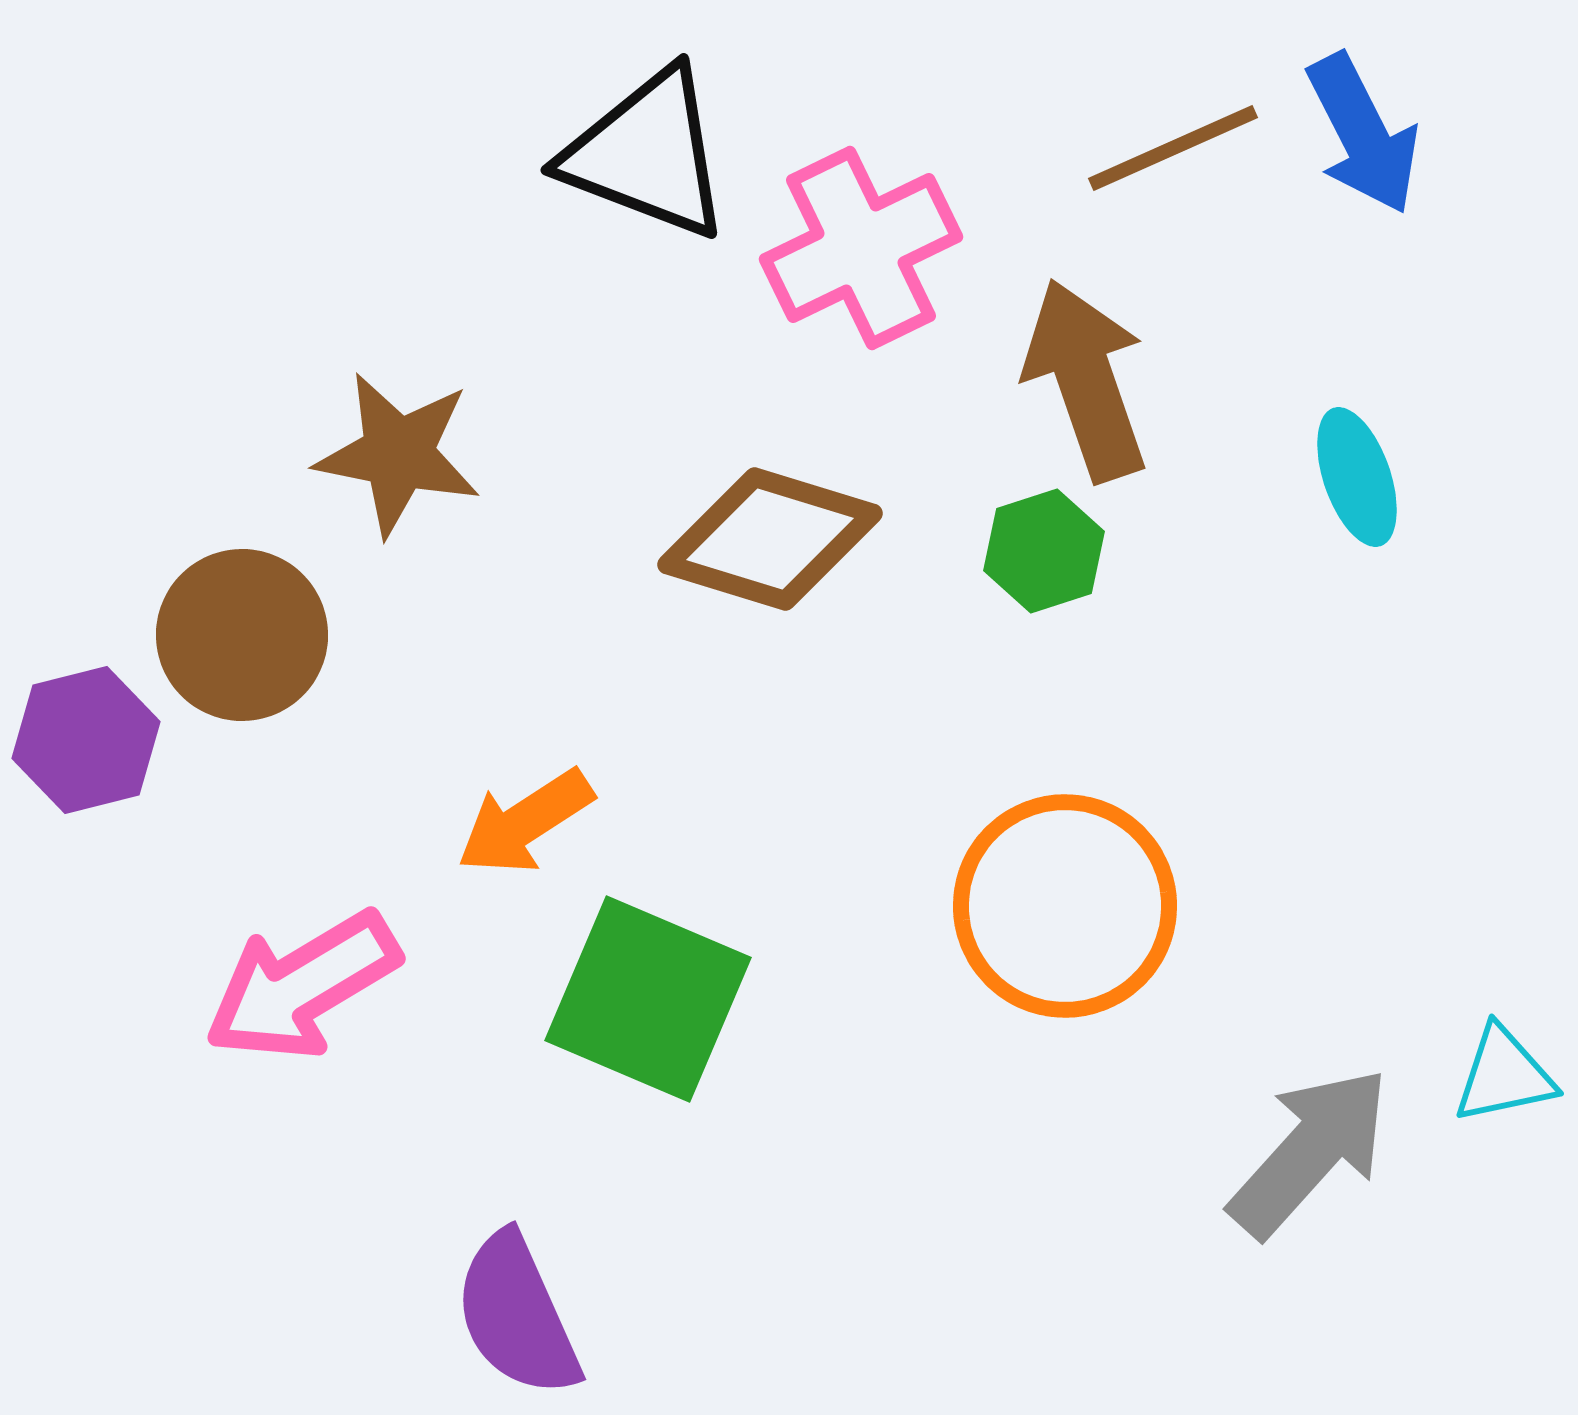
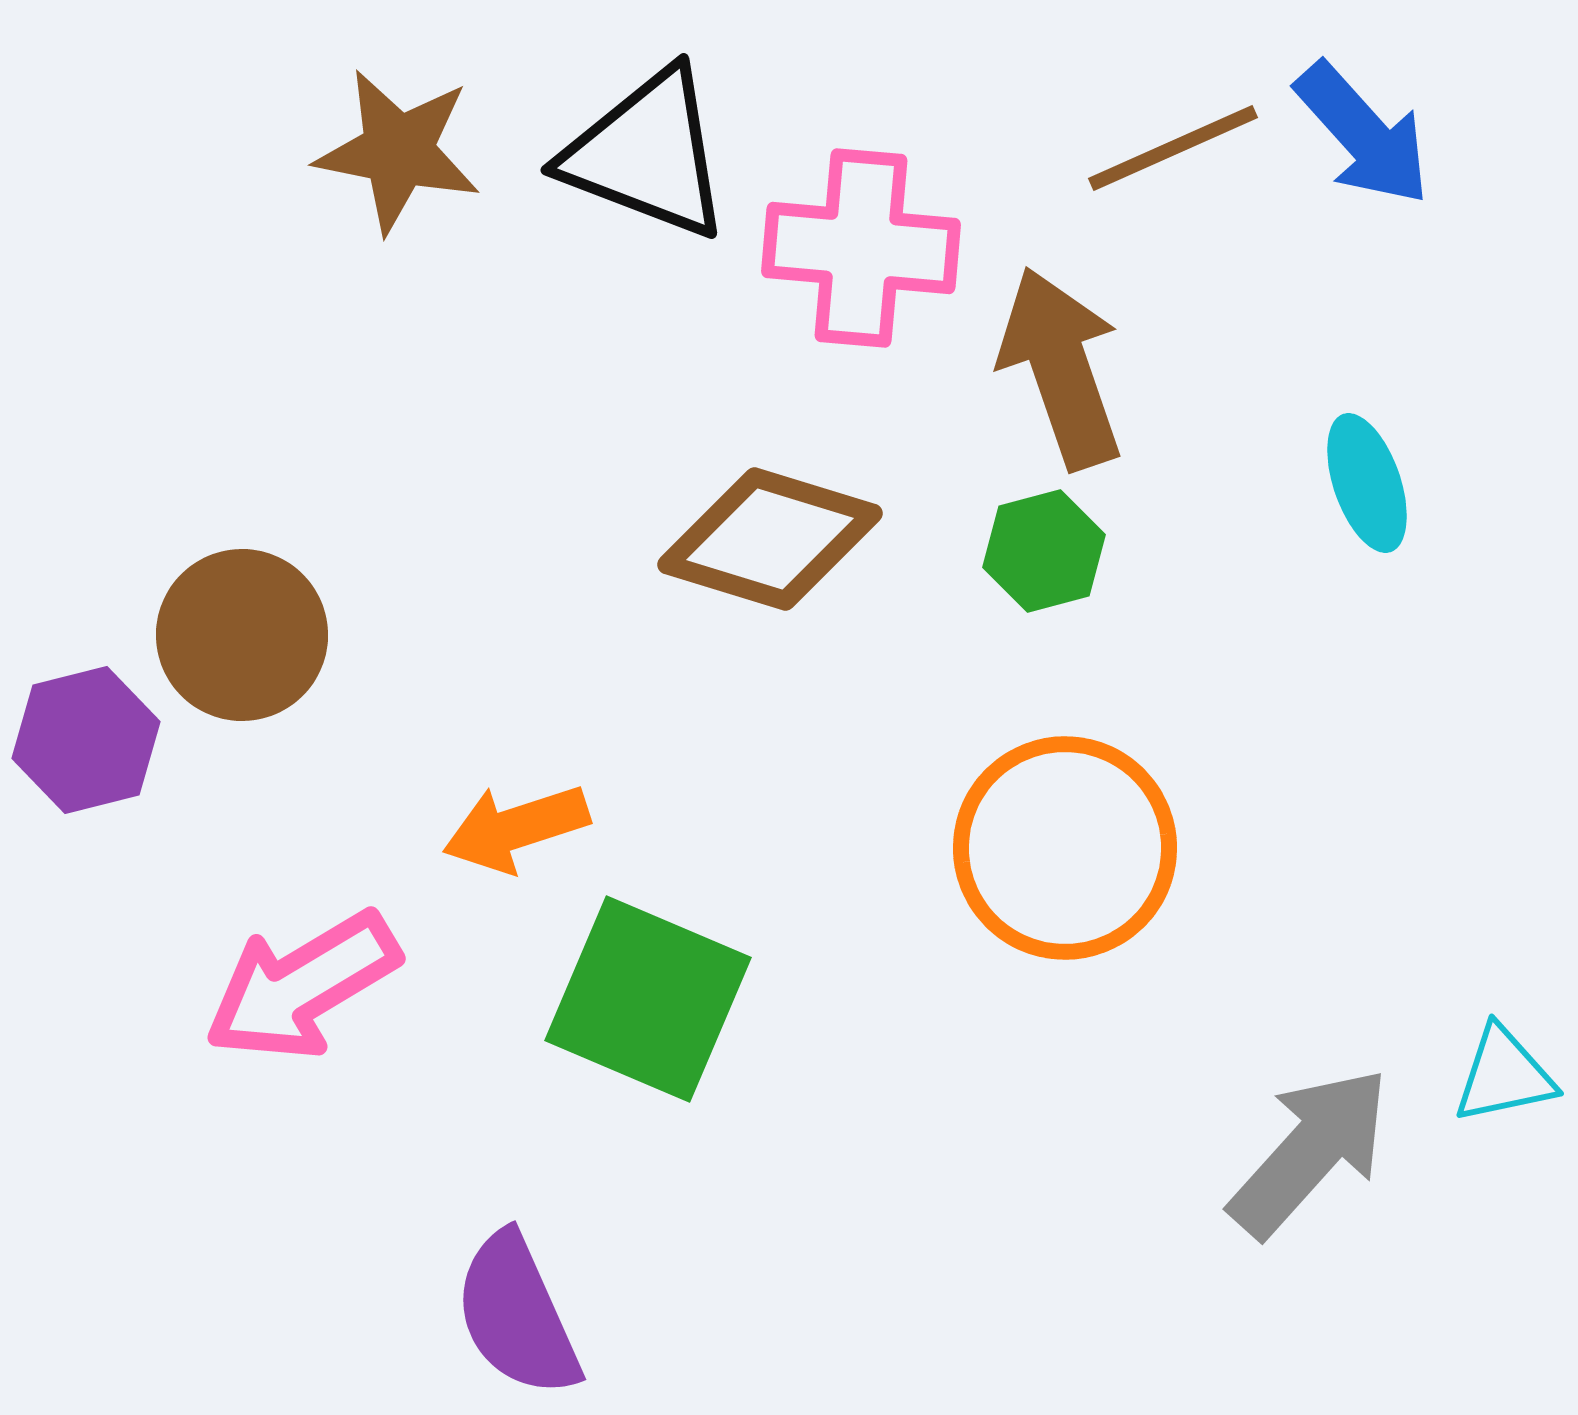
blue arrow: rotated 15 degrees counterclockwise
pink cross: rotated 31 degrees clockwise
brown arrow: moved 25 px left, 12 px up
brown star: moved 303 px up
cyan ellipse: moved 10 px right, 6 px down
green hexagon: rotated 3 degrees clockwise
orange arrow: moved 9 px left, 6 px down; rotated 15 degrees clockwise
orange circle: moved 58 px up
